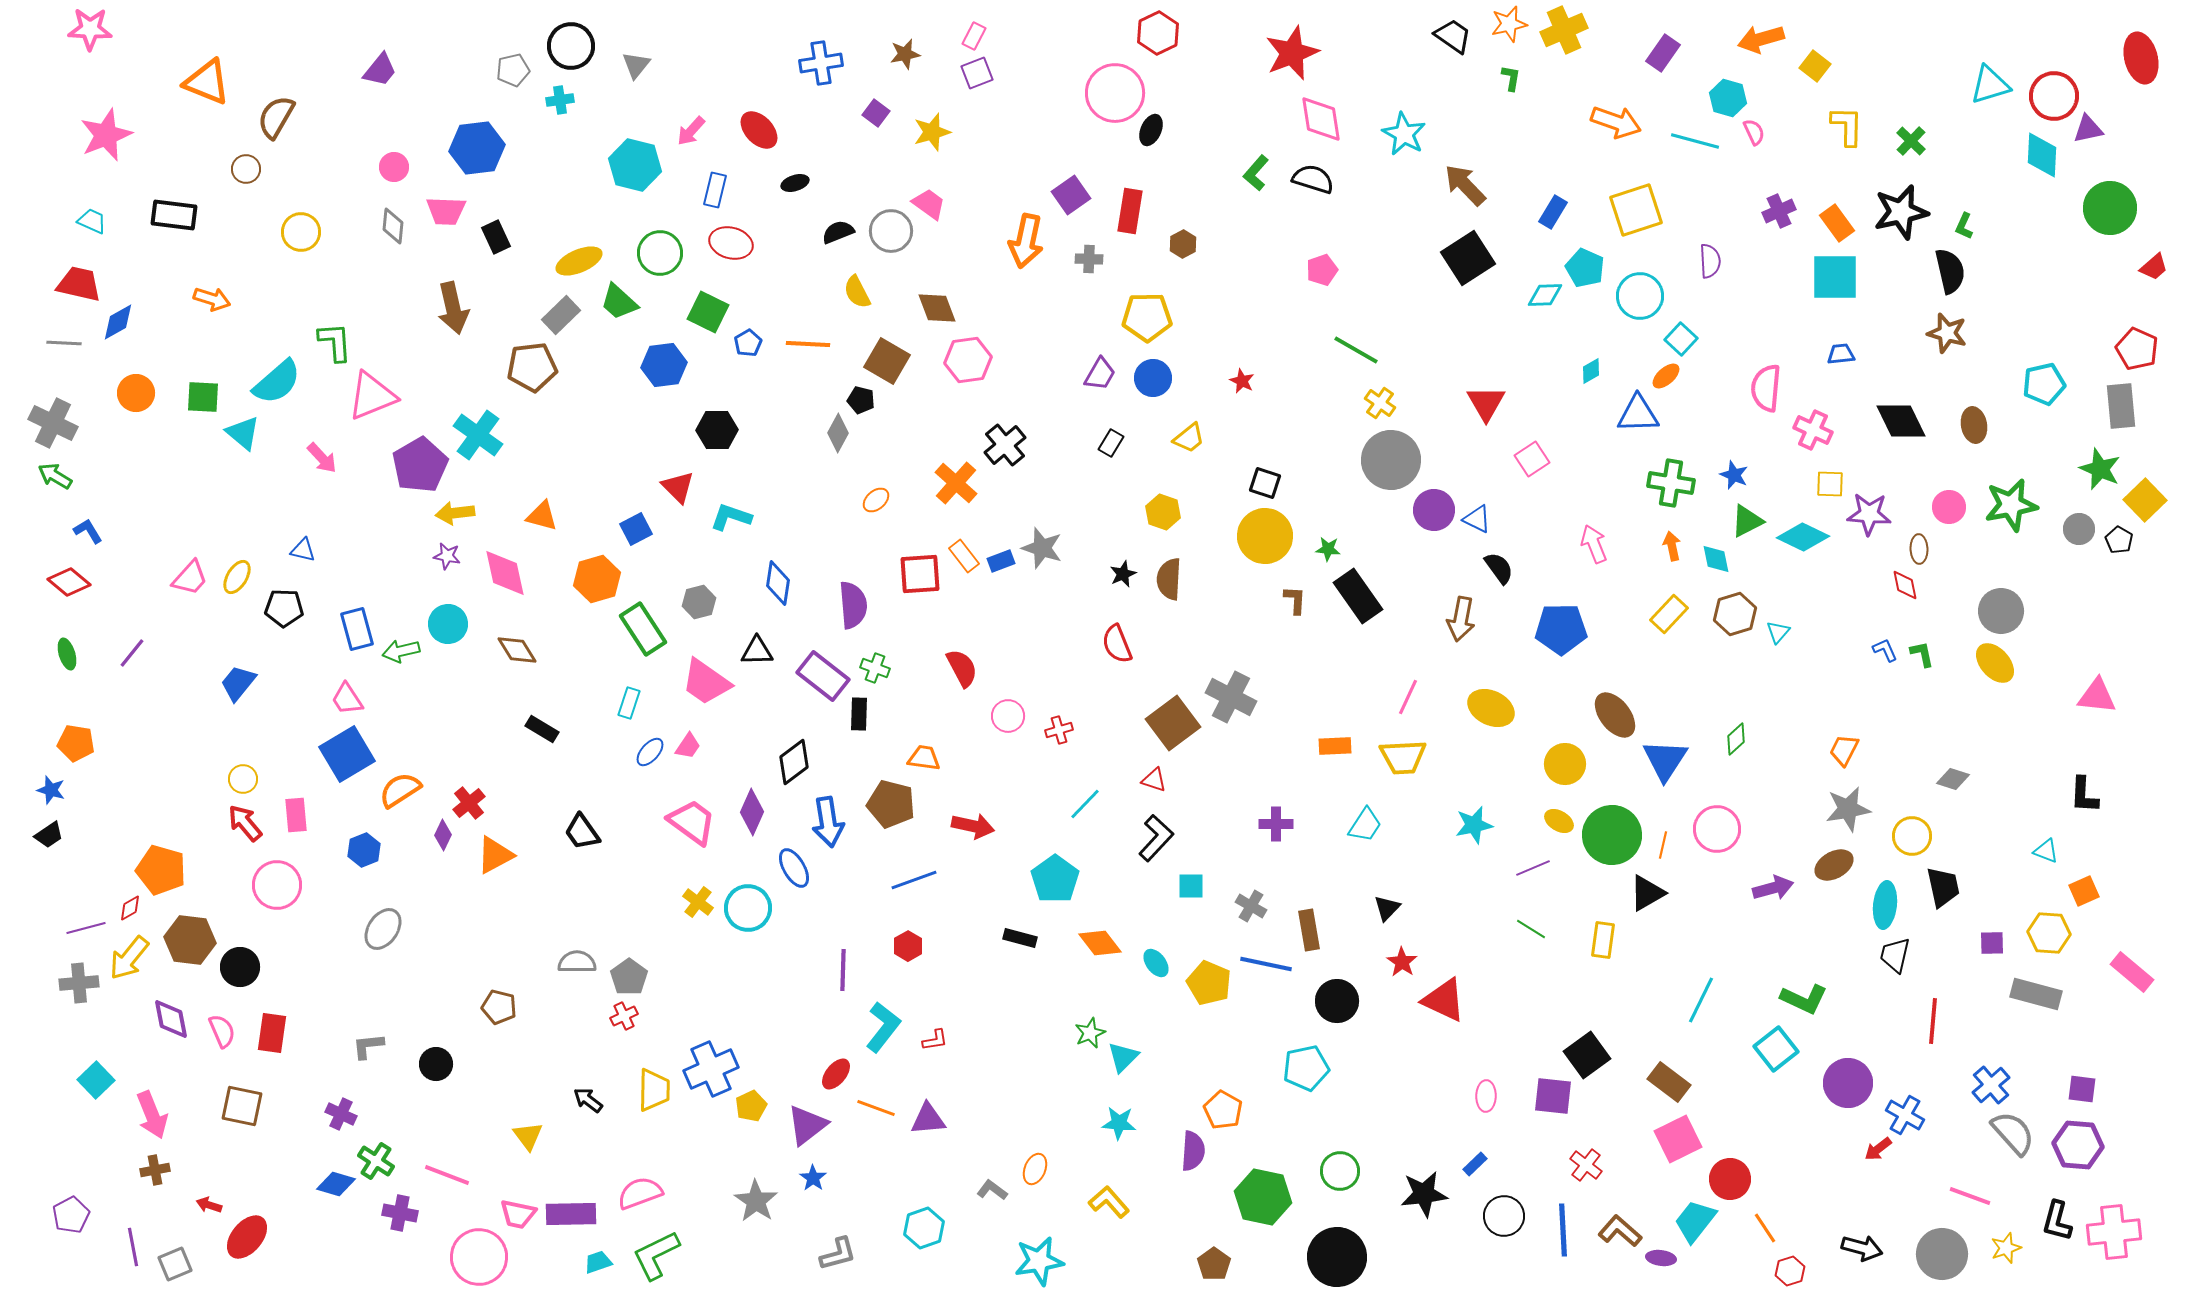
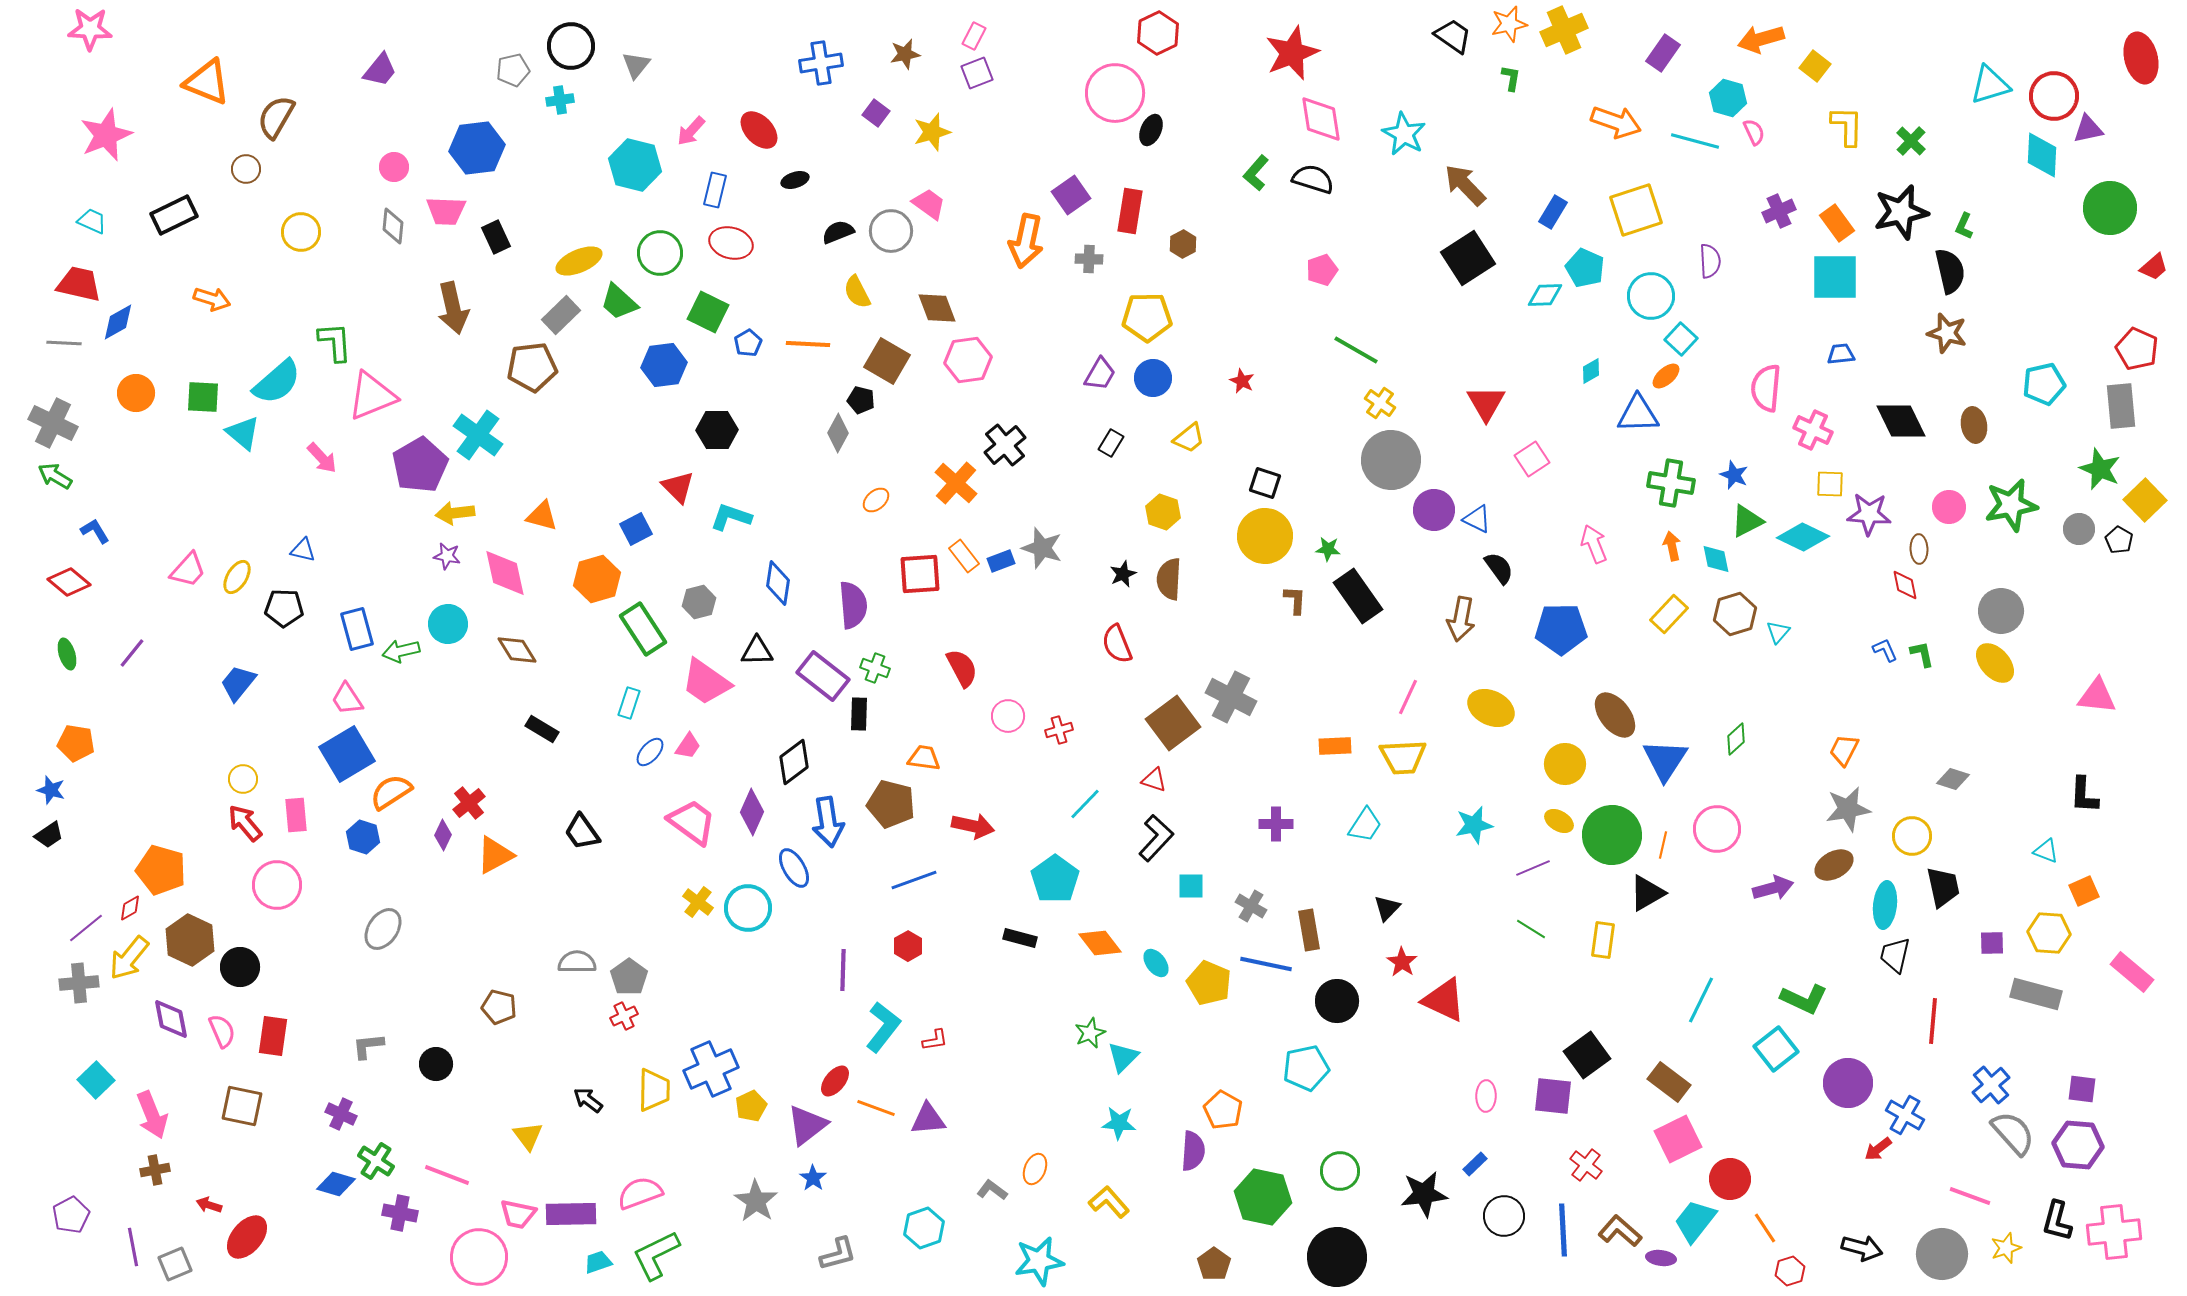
black ellipse at (795, 183): moved 3 px up
black rectangle at (174, 215): rotated 33 degrees counterclockwise
cyan circle at (1640, 296): moved 11 px right
blue L-shape at (88, 531): moved 7 px right
pink trapezoid at (190, 578): moved 2 px left, 8 px up
orange semicircle at (400, 790): moved 9 px left, 2 px down
blue hexagon at (364, 850): moved 1 px left, 13 px up; rotated 20 degrees counterclockwise
purple line at (86, 928): rotated 24 degrees counterclockwise
brown hexagon at (190, 940): rotated 18 degrees clockwise
red rectangle at (272, 1033): moved 1 px right, 3 px down
red ellipse at (836, 1074): moved 1 px left, 7 px down
